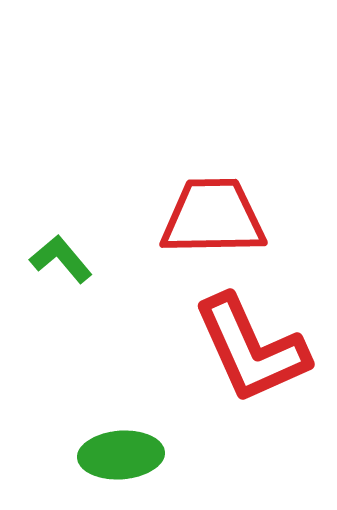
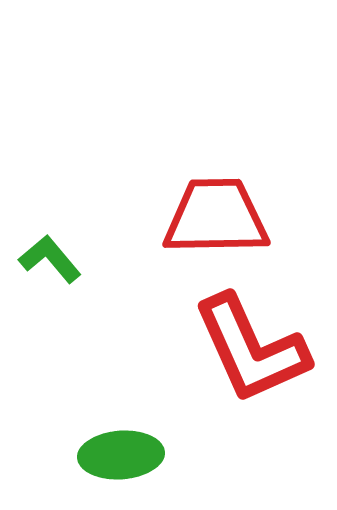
red trapezoid: moved 3 px right
green L-shape: moved 11 px left
